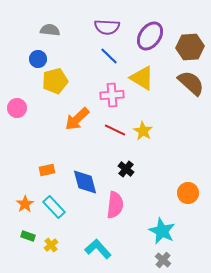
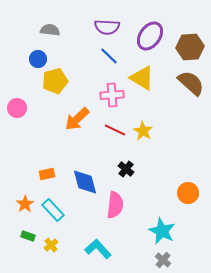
orange rectangle: moved 4 px down
cyan rectangle: moved 1 px left, 3 px down
